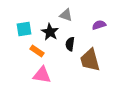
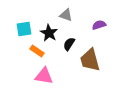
black star: moved 1 px left, 1 px down
black semicircle: moved 1 px left; rotated 24 degrees clockwise
pink triangle: moved 2 px right, 1 px down
